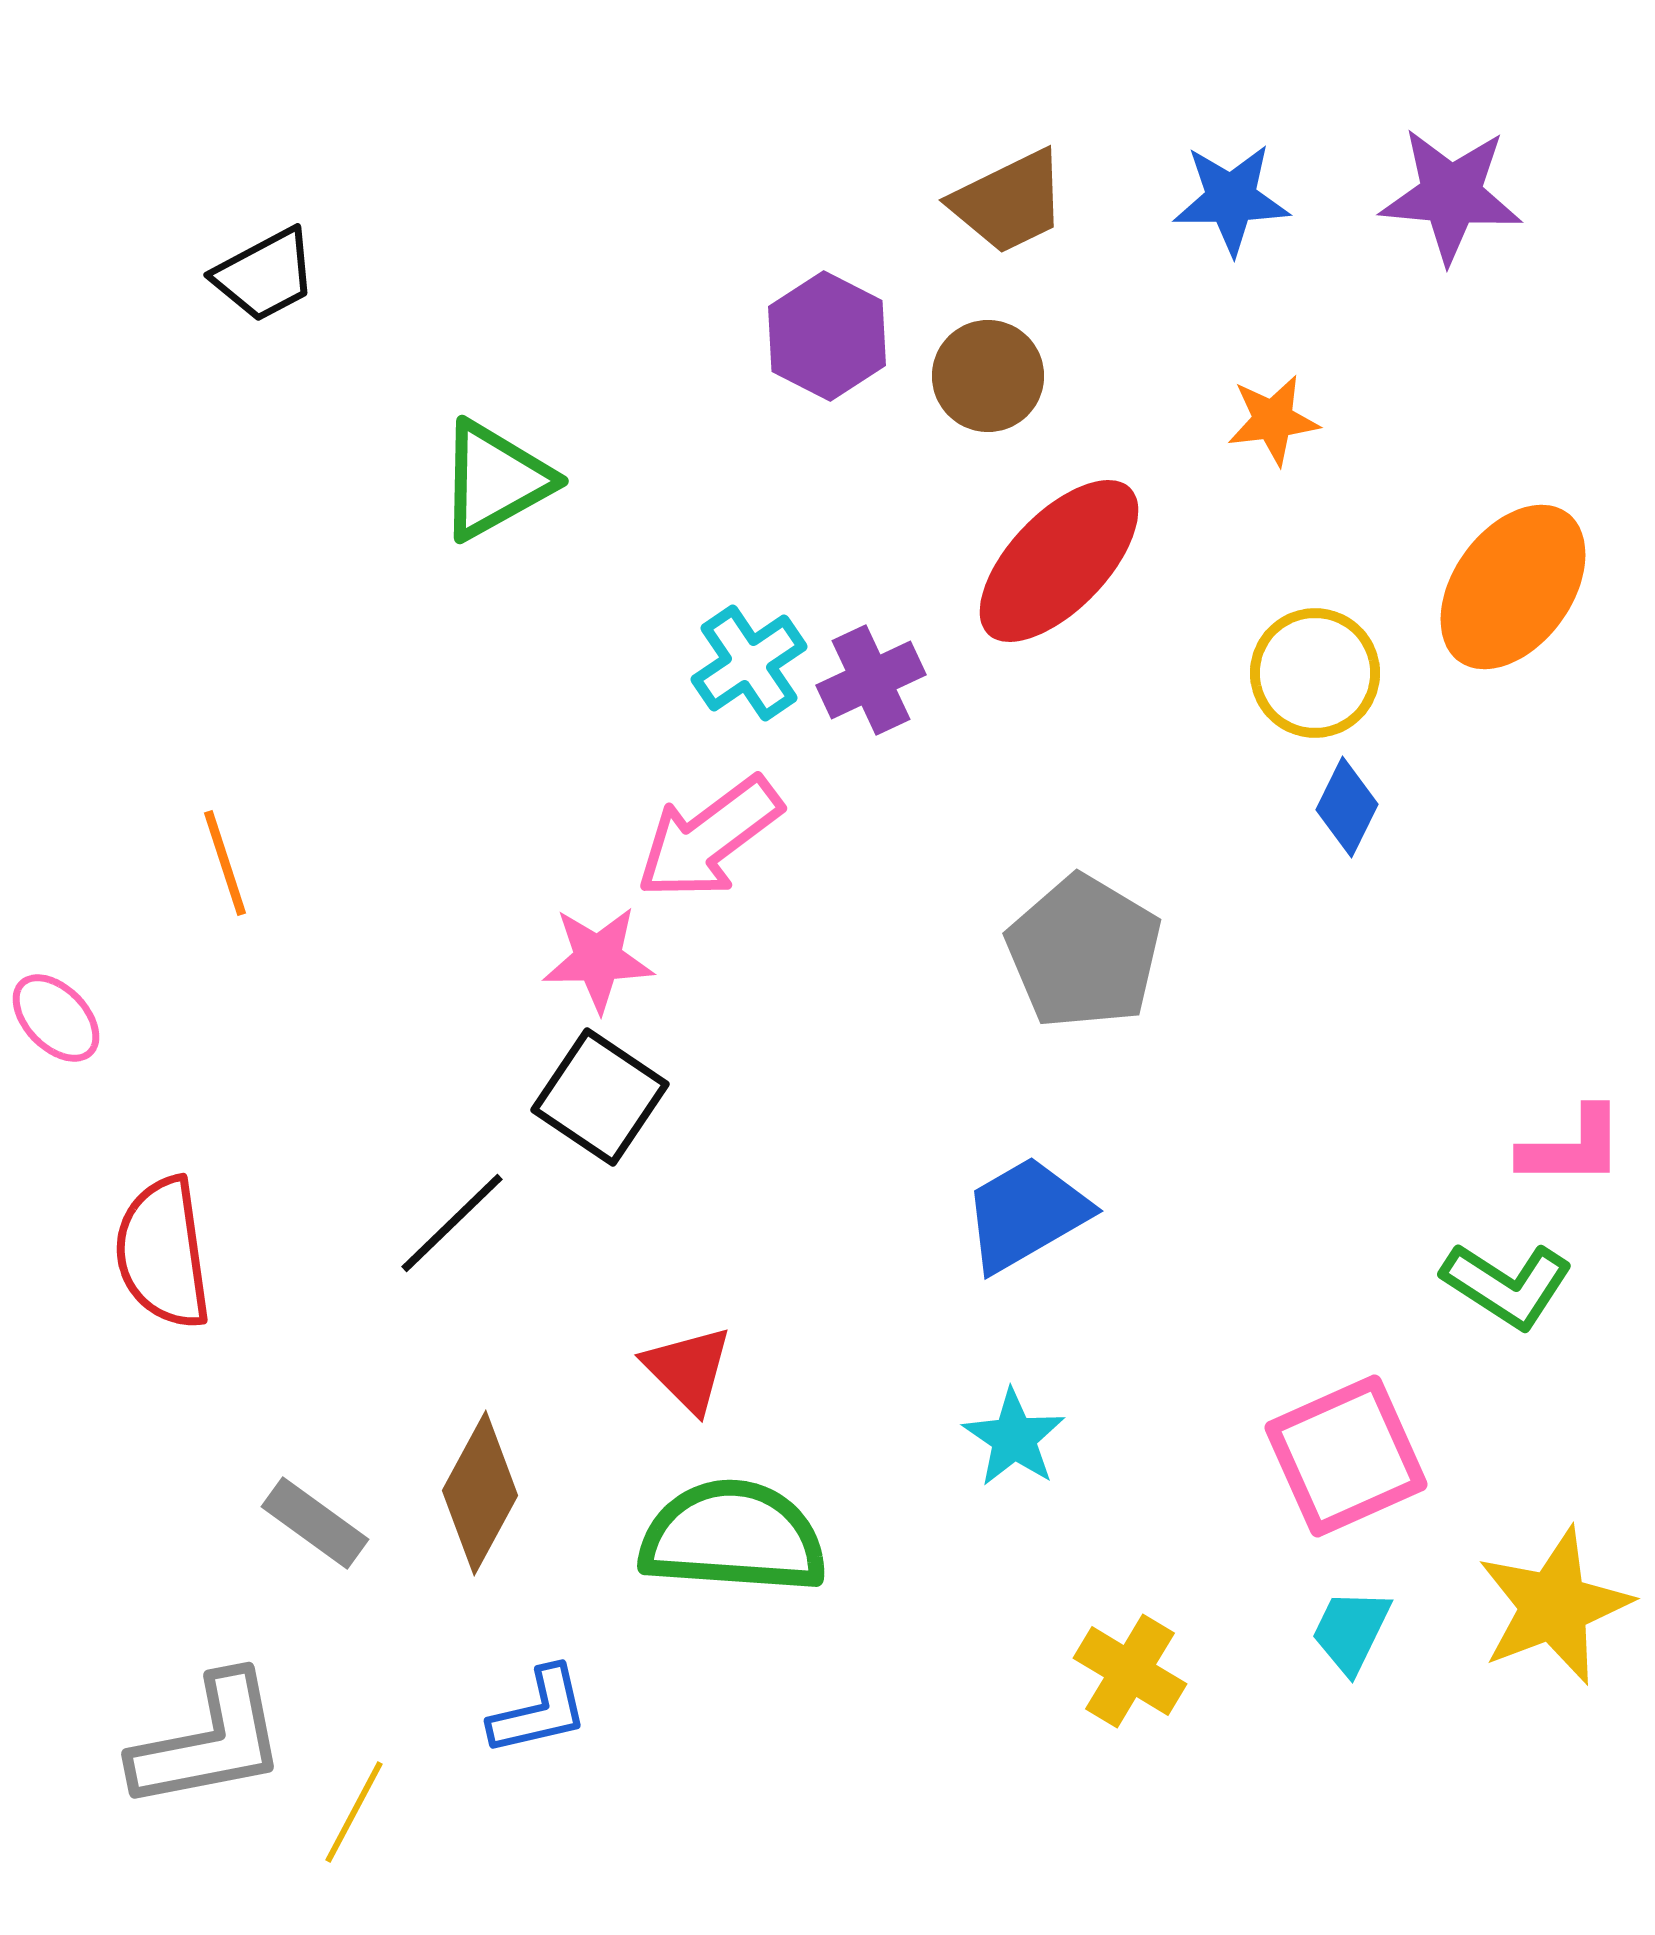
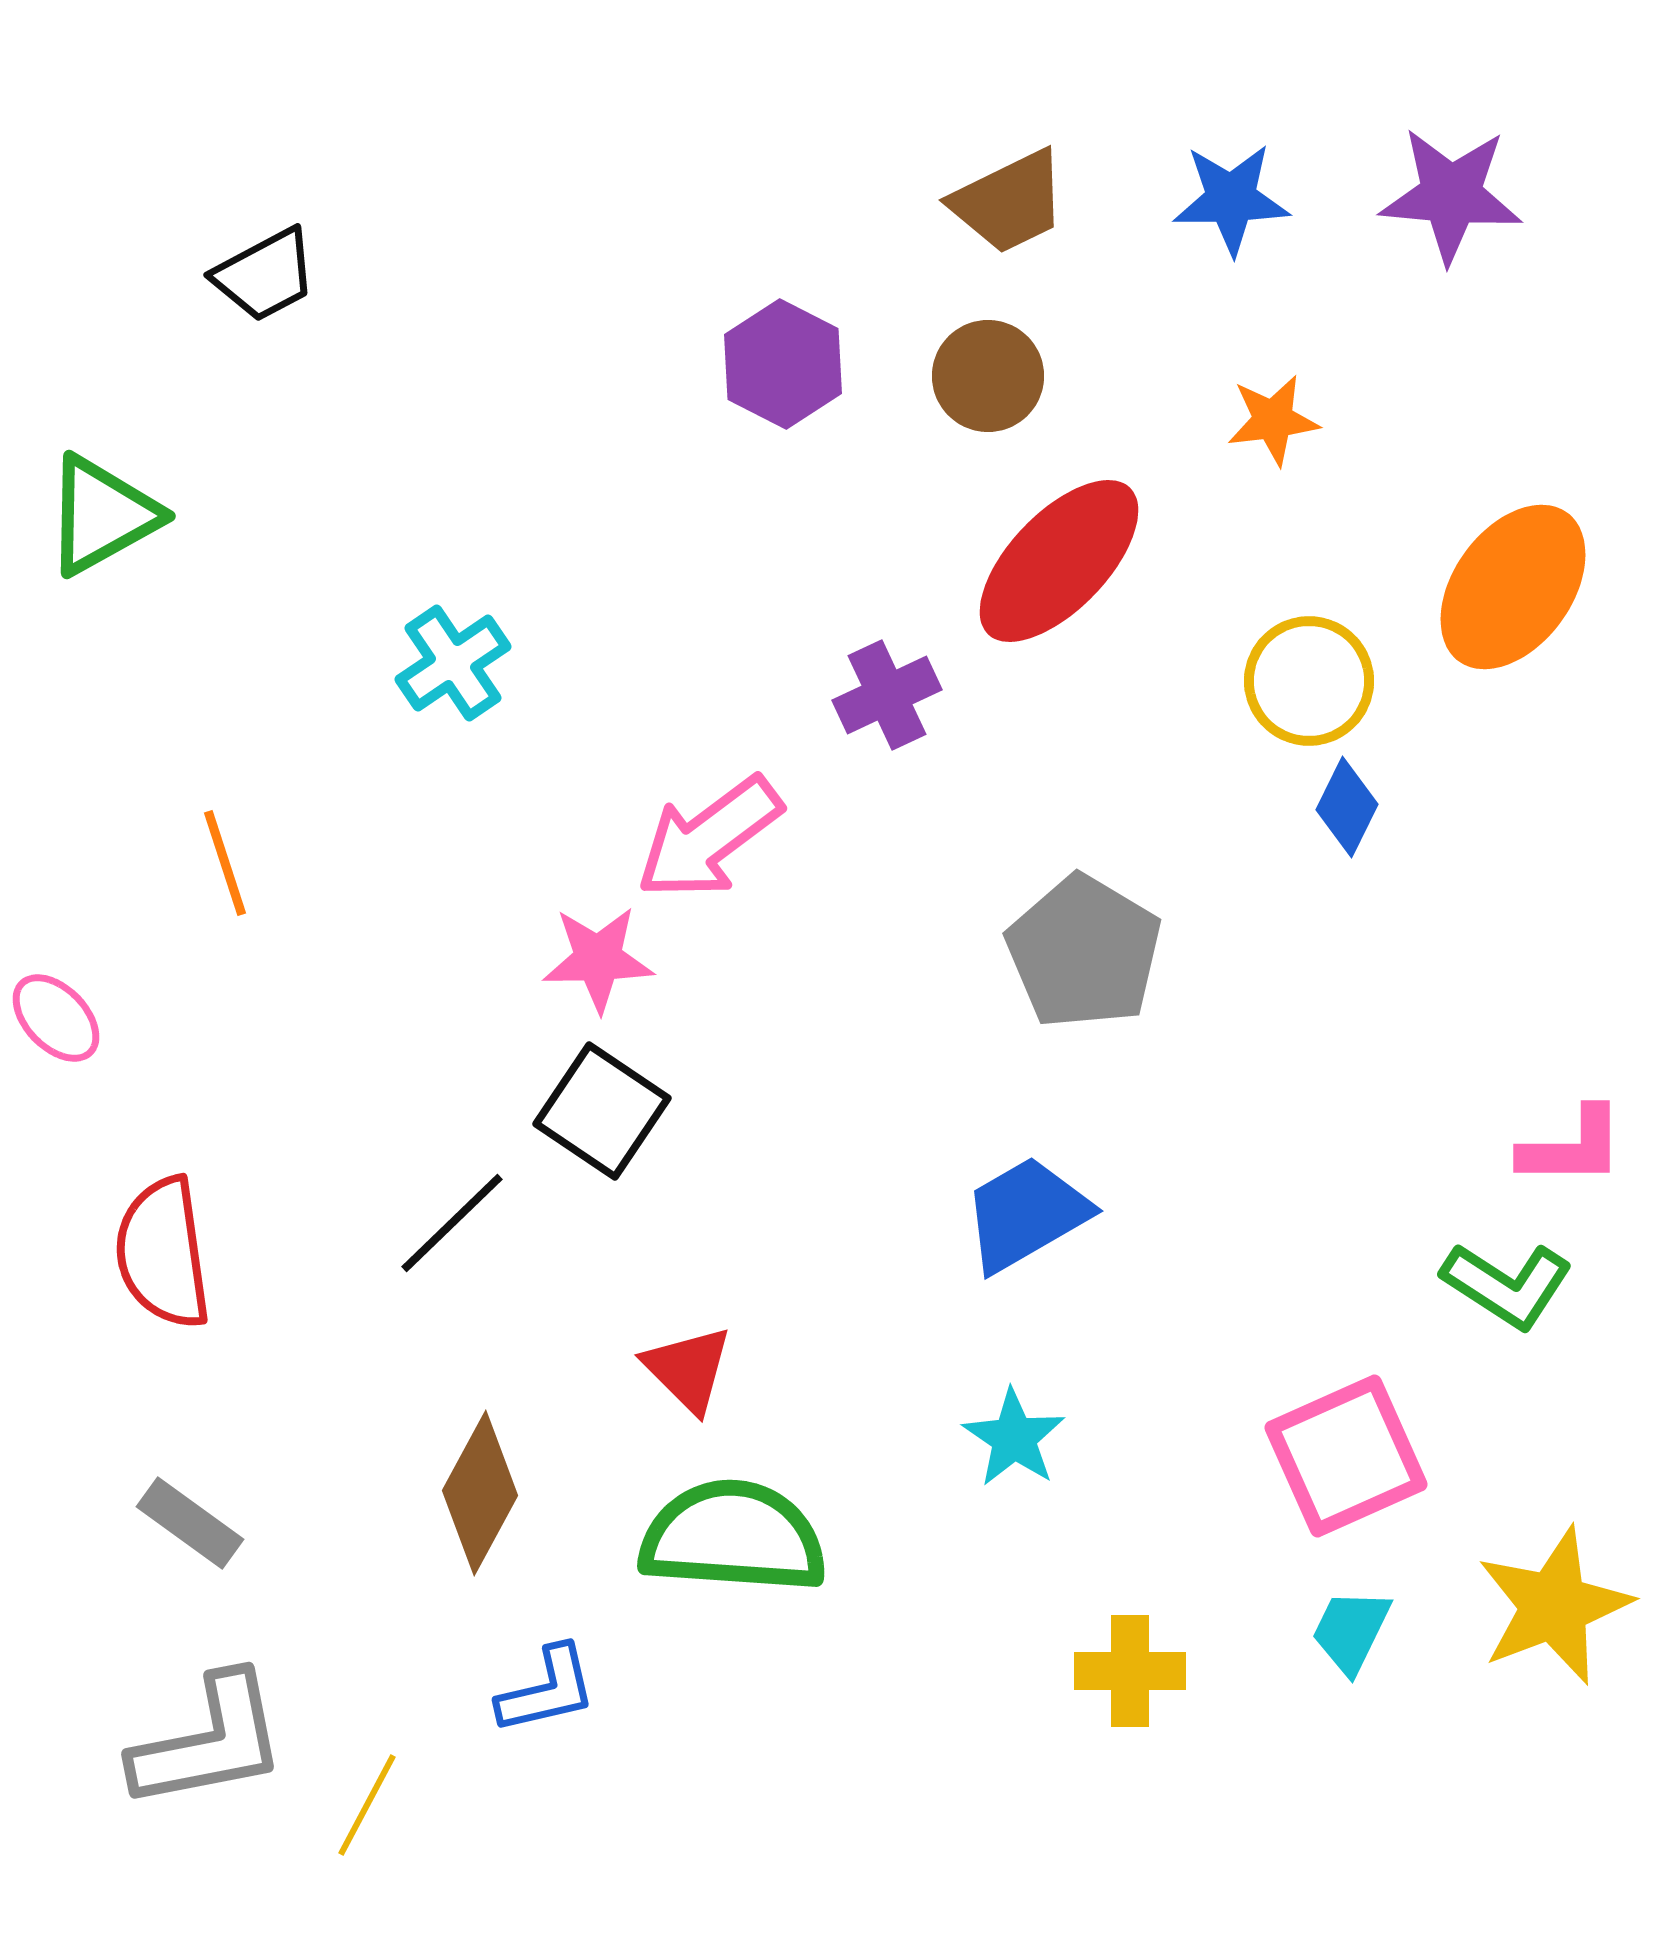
purple hexagon: moved 44 px left, 28 px down
green triangle: moved 393 px left, 35 px down
cyan cross: moved 296 px left
yellow circle: moved 6 px left, 8 px down
purple cross: moved 16 px right, 15 px down
black square: moved 2 px right, 14 px down
gray rectangle: moved 125 px left
yellow cross: rotated 31 degrees counterclockwise
blue L-shape: moved 8 px right, 21 px up
yellow line: moved 13 px right, 7 px up
